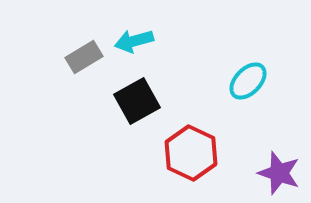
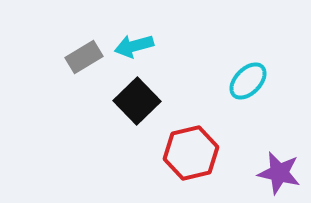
cyan arrow: moved 5 px down
black square: rotated 15 degrees counterclockwise
red hexagon: rotated 22 degrees clockwise
purple star: rotated 6 degrees counterclockwise
